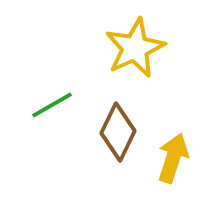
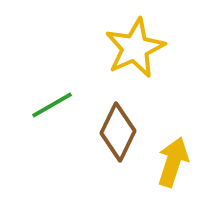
yellow arrow: moved 4 px down
